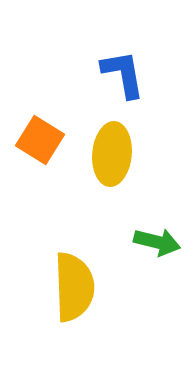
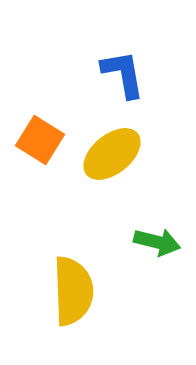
yellow ellipse: rotated 46 degrees clockwise
yellow semicircle: moved 1 px left, 4 px down
